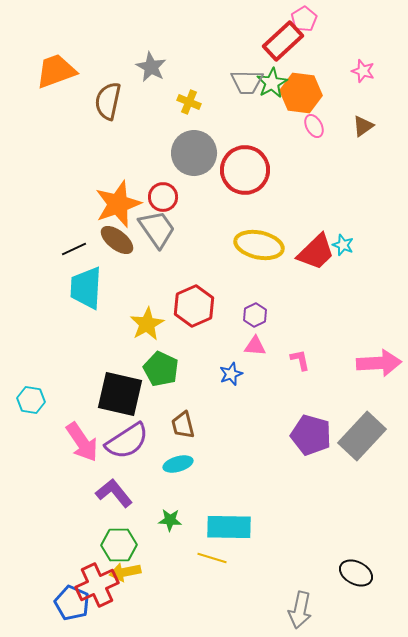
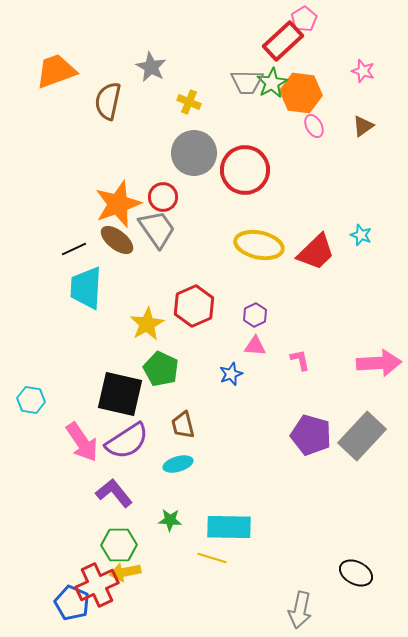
cyan star at (343, 245): moved 18 px right, 10 px up
